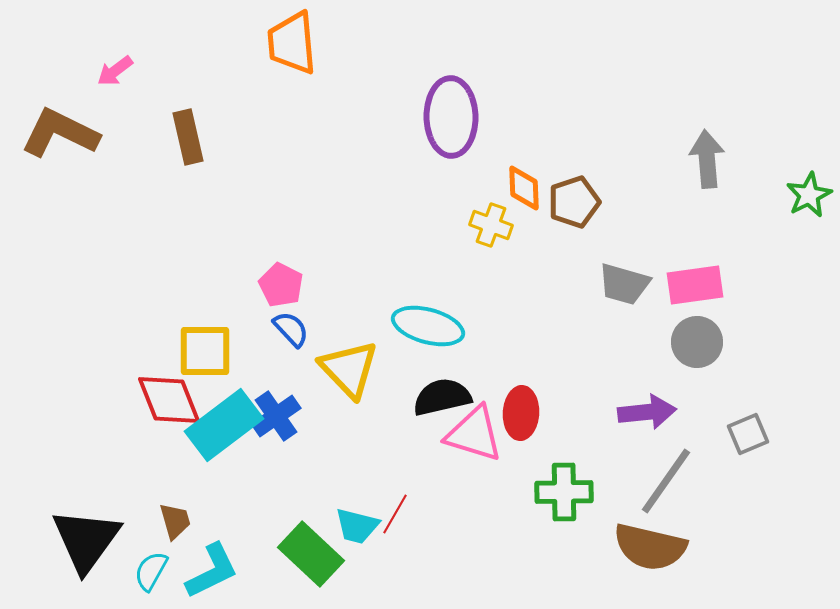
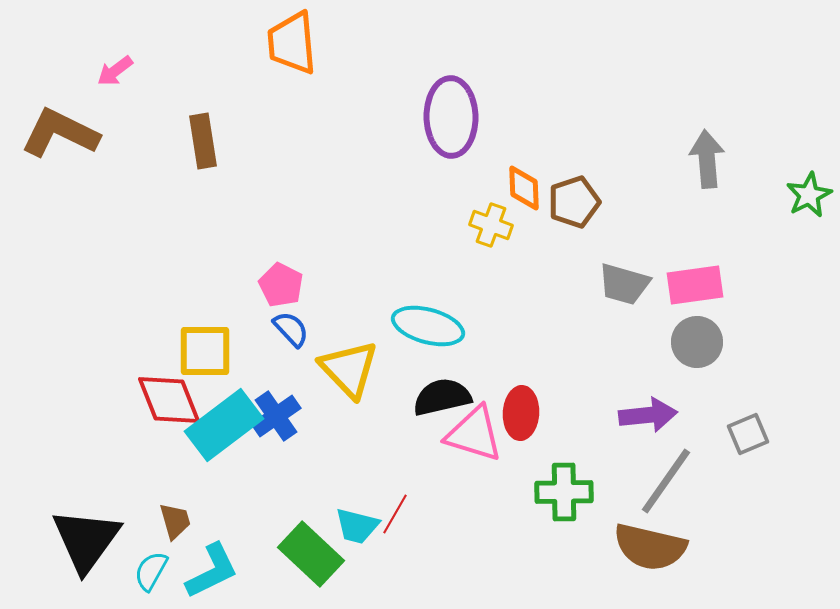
brown rectangle: moved 15 px right, 4 px down; rotated 4 degrees clockwise
purple arrow: moved 1 px right, 3 px down
